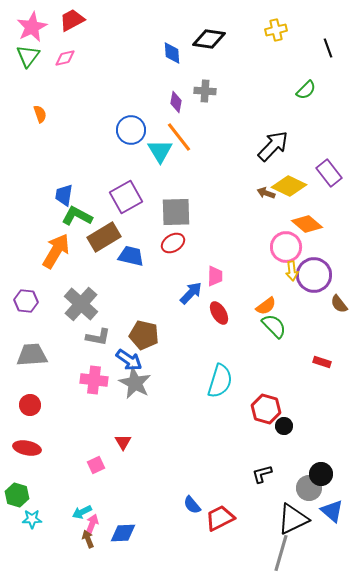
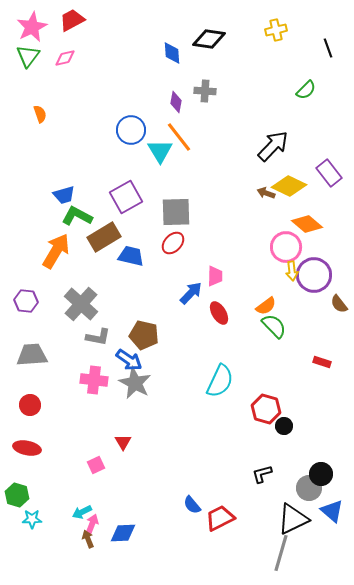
blue trapezoid at (64, 195): rotated 115 degrees counterclockwise
red ellipse at (173, 243): rotated 15 degrees counterclockwise
cyan semicircle at (220, 381): rotated 8 degrees clockwise
